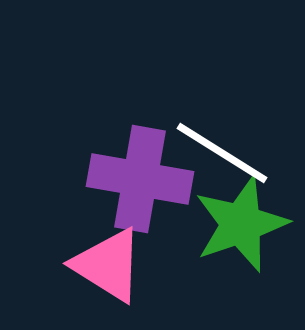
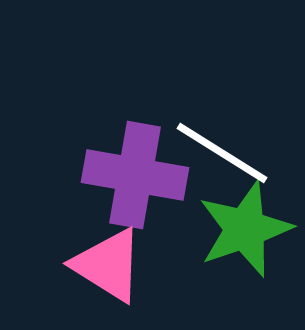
purple cross: moved 5 px left, 4 px up
green star: moved 4 px right, 5 px down
